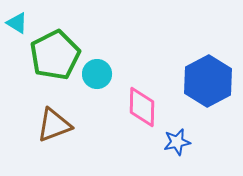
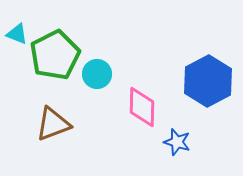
cyan triangle: moved 11 px down; rotated 10 degrees counterclockwise
brown triangle: moved 1 px left, 1 px up
blue star: rotated 28 degrees clockwise
